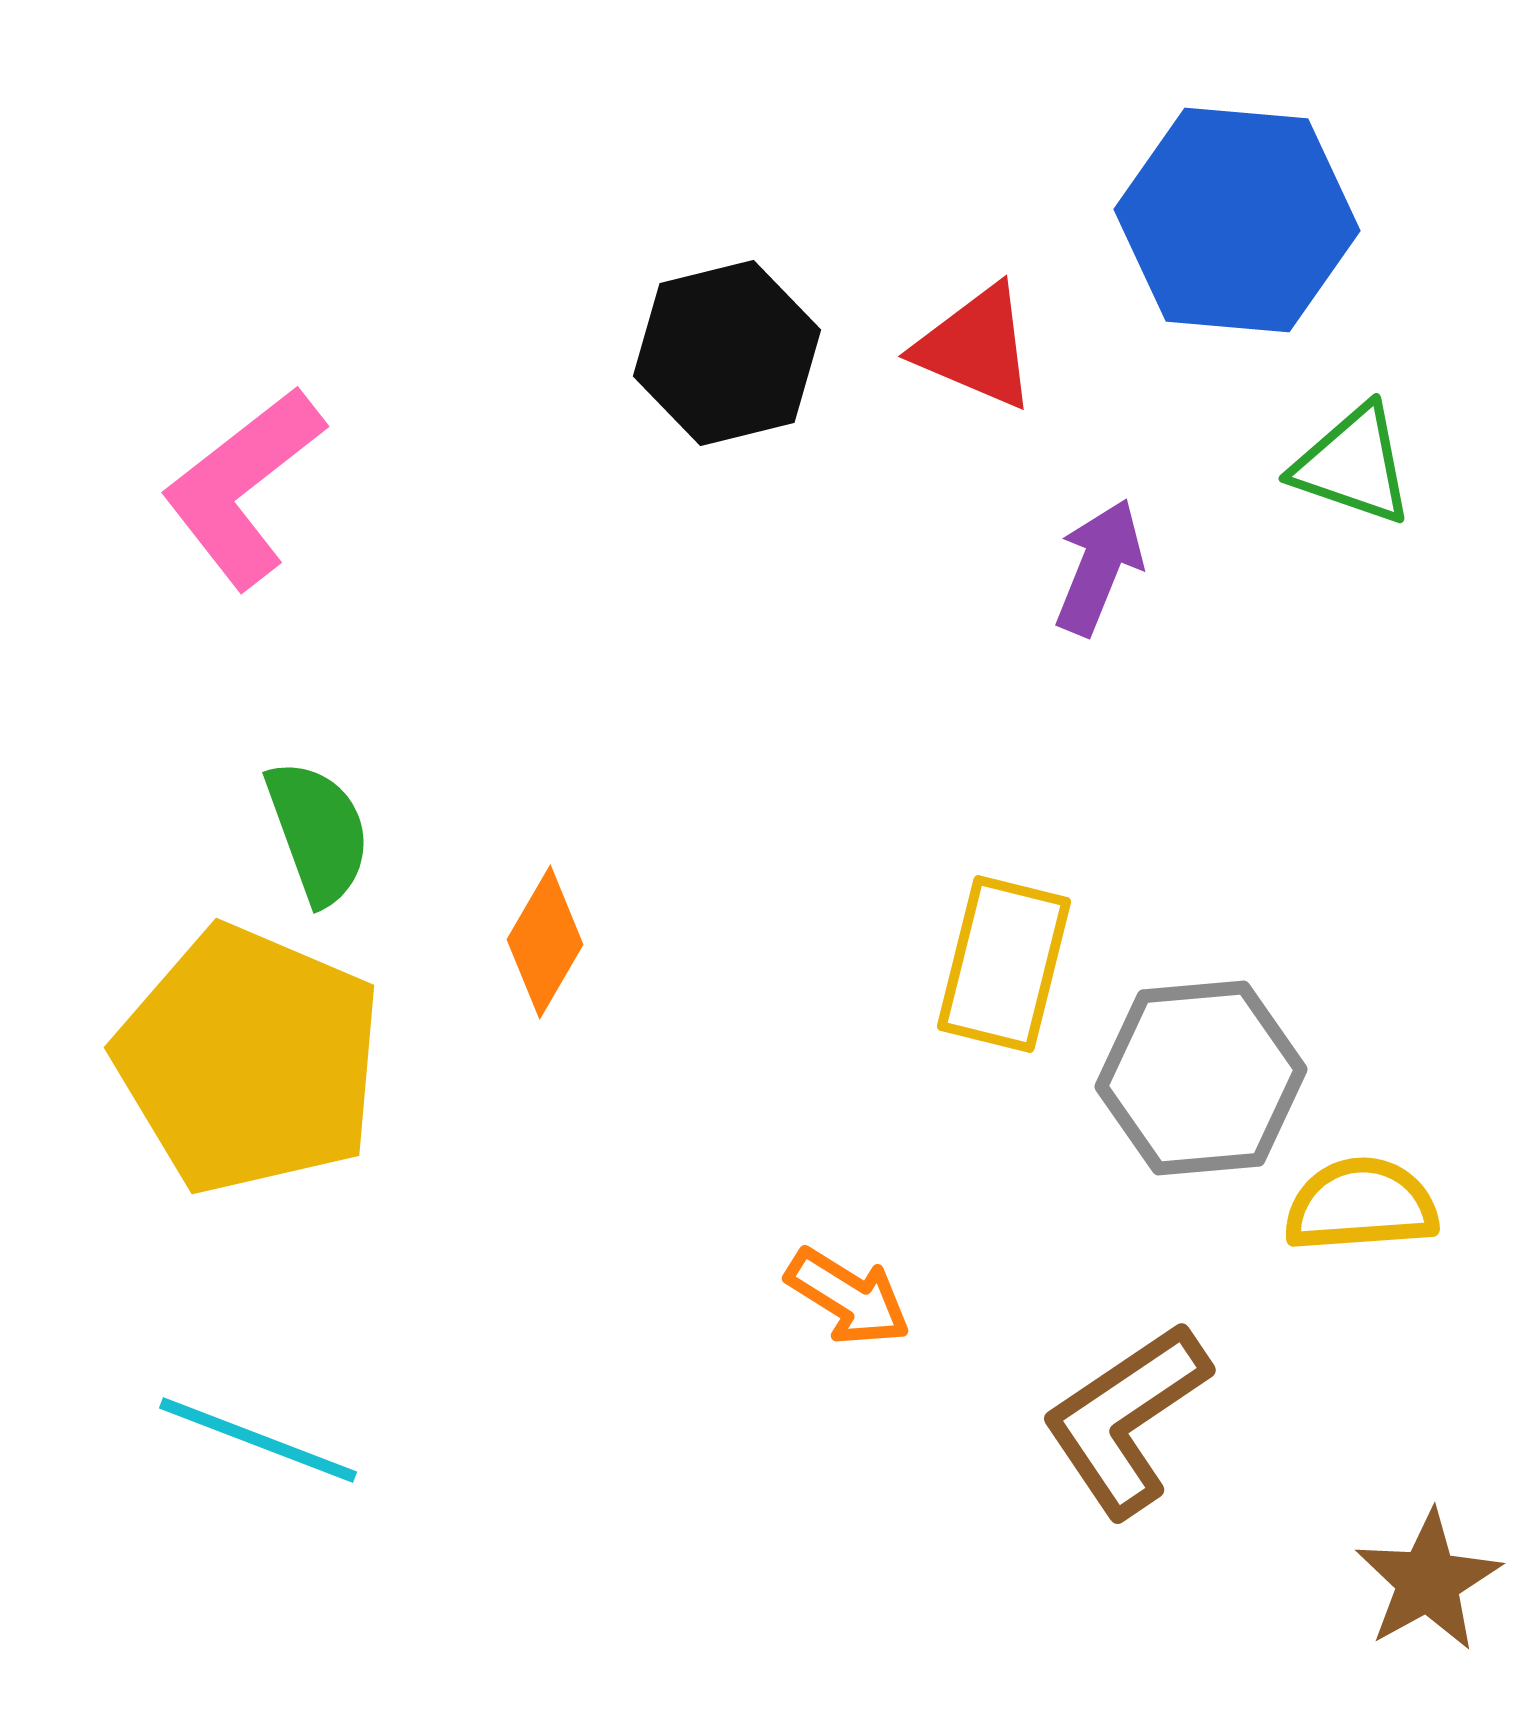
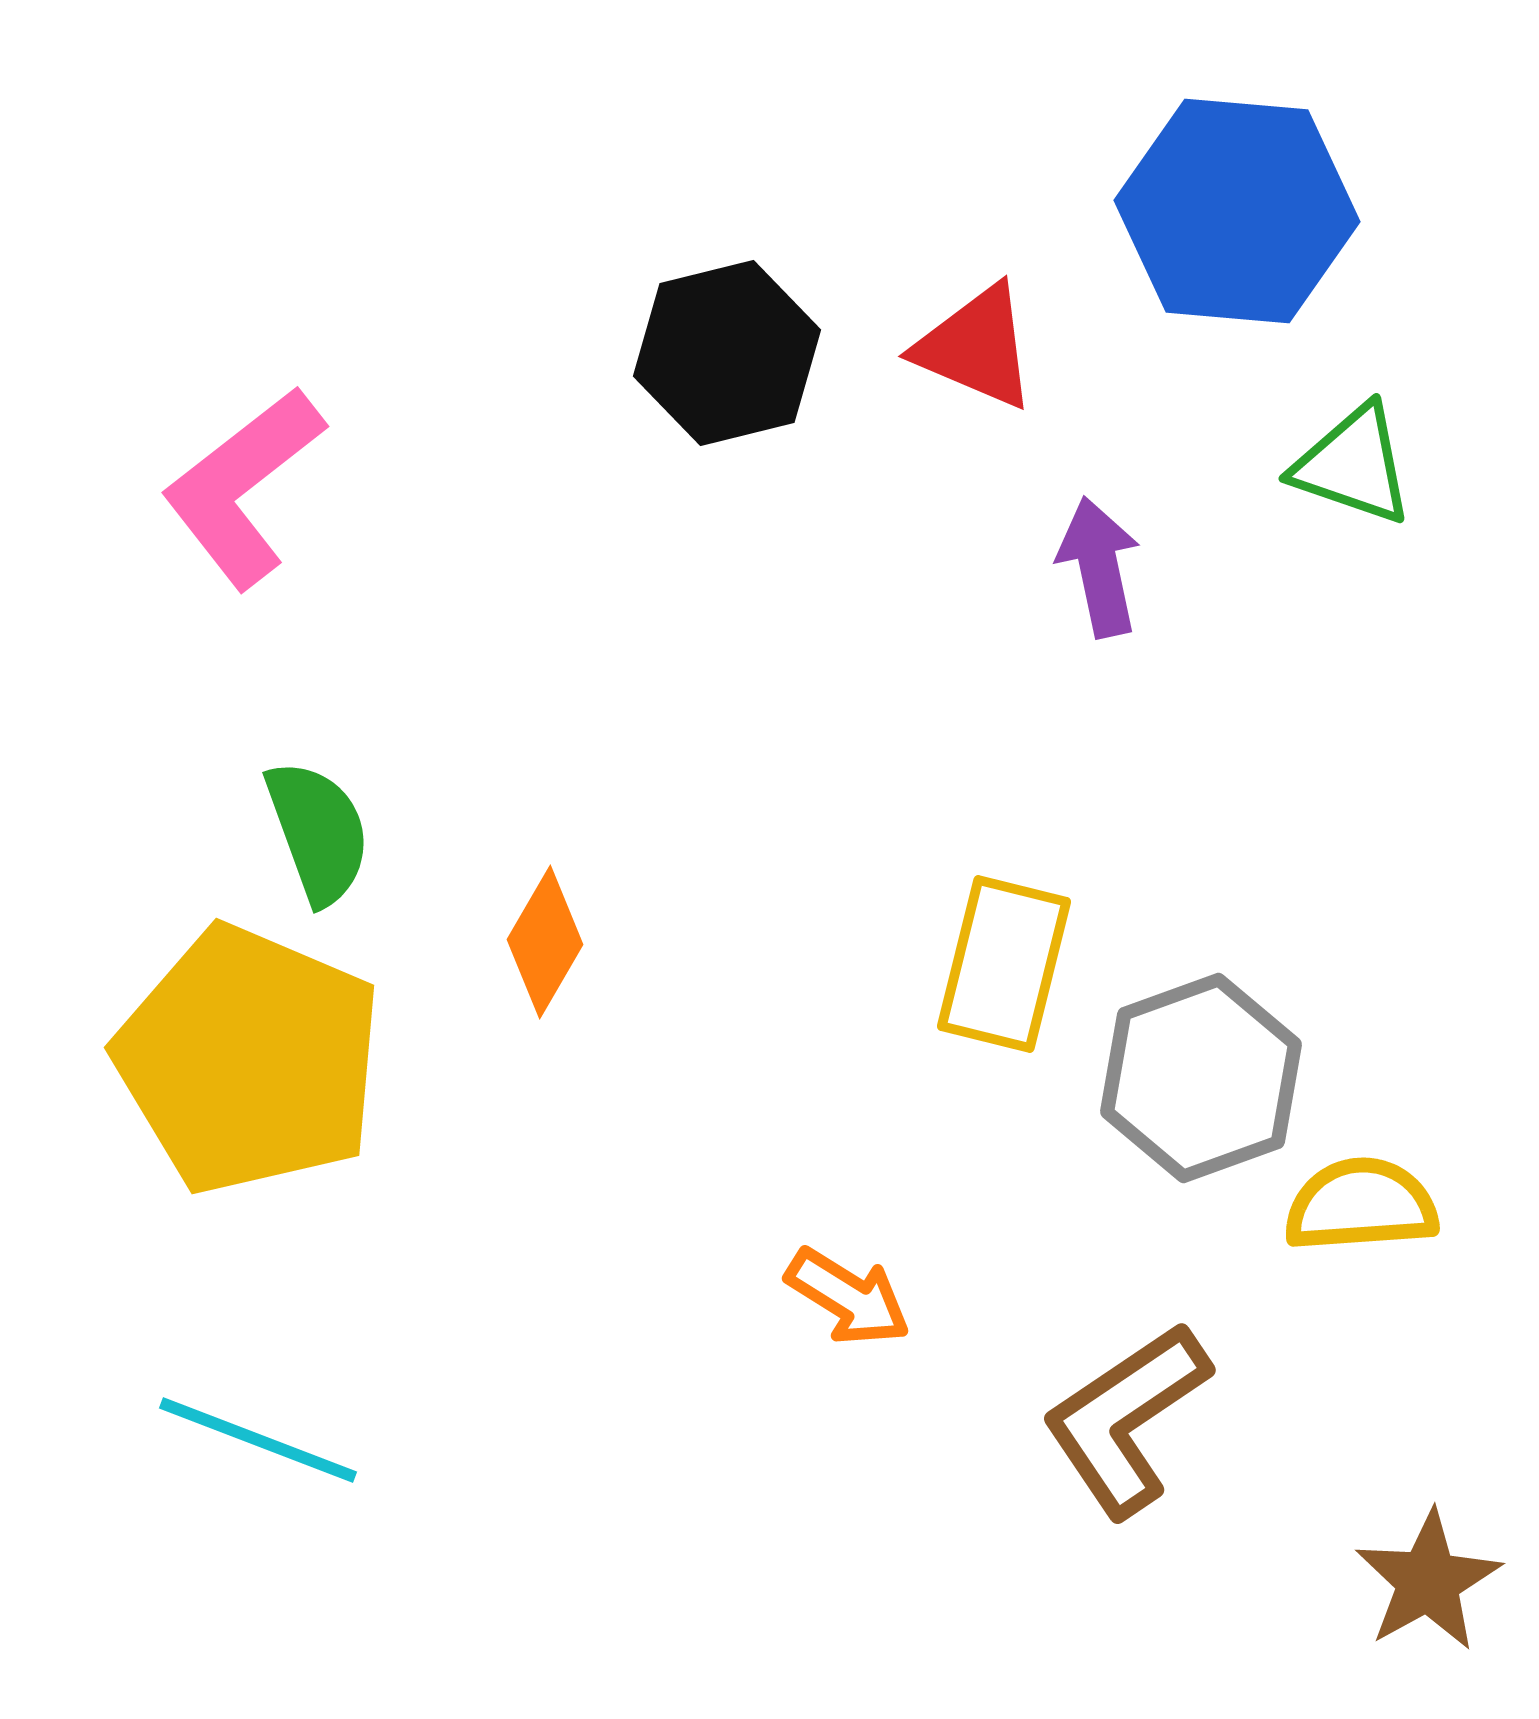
blue hexagon: moved 9 px up
purple arrow: rotated 34 degrees counterclockwise
gray hexagon: rotated 15 degrees counterclockwise
